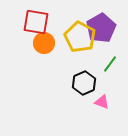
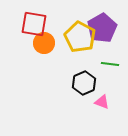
red square: moved 2 px left, 2 px down
purple pentagon: moved 1 px right
green line: rotated 60 degrees clockwise
